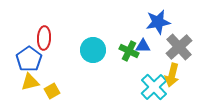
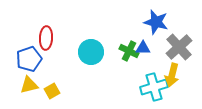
blue star: moved 2 px left; rotated 25 degrees clockwise
red ellipse: moved 2 px right
blue triangle: moved 2 px down
cyan circle: moved 2 px left, 2 px down
blue pentagon: rotated 15 degrees clockwise
yellow triangle: moved 1 px left, 3 px down
cyan cross: rotated 28 degrees clockwise
